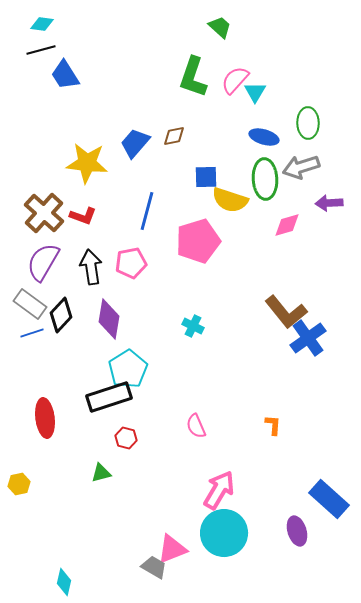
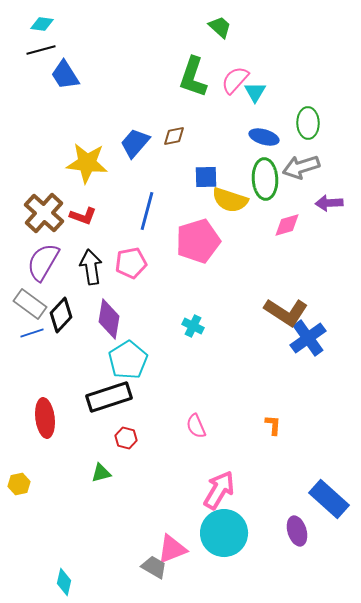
brown L-shape at (286, 312): rotated 18 degrees counterclockwise
cyan pentagon at (128, 369): moved 9 px up
